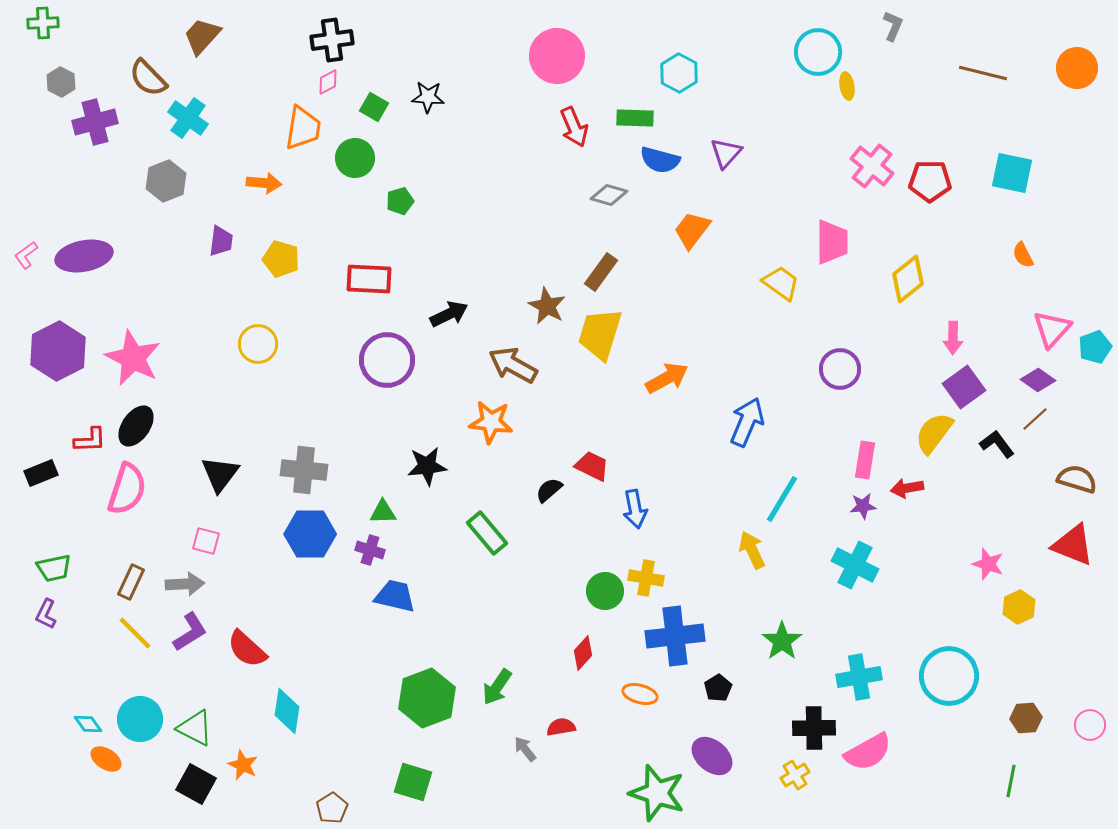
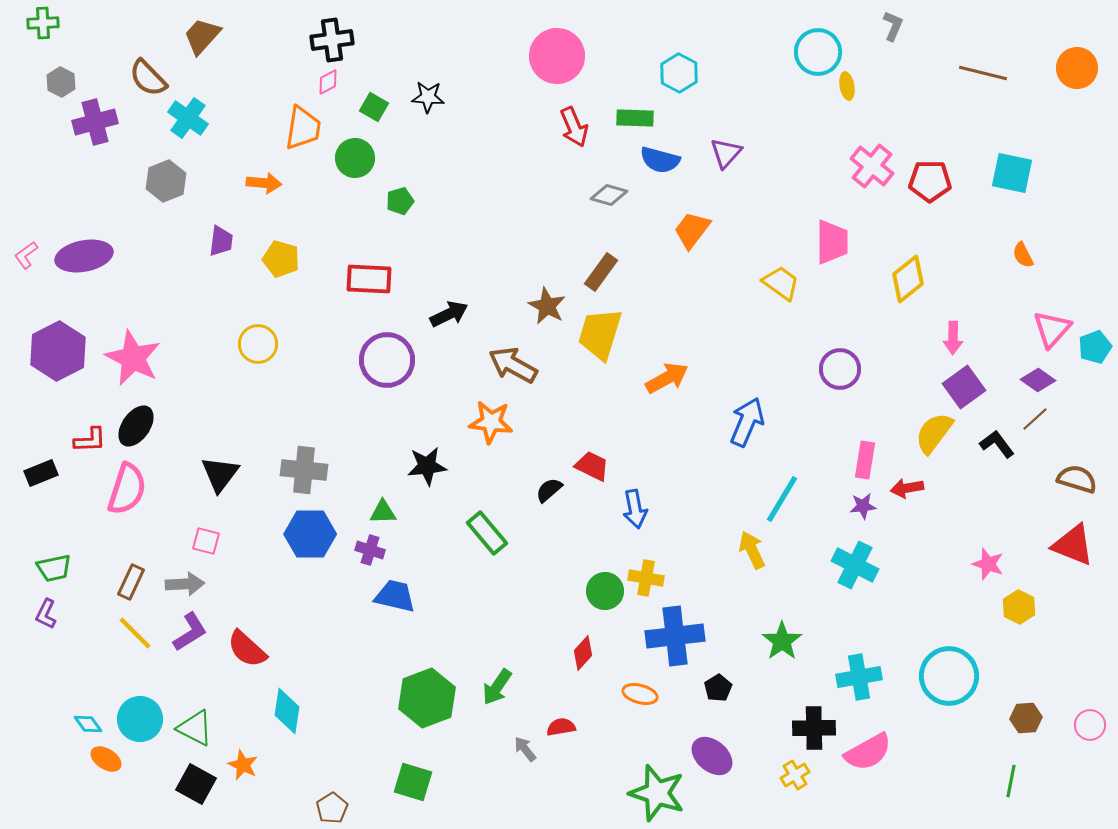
yellow hexagon at (1019, 607): rotated 8 degrees counterclockwise
